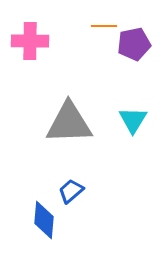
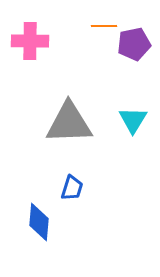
blue trapezoid: moved 1 px right, 3 px up; rotated 148 degrees clockwise
blue diamond: moved 5 px left, 2 px down
